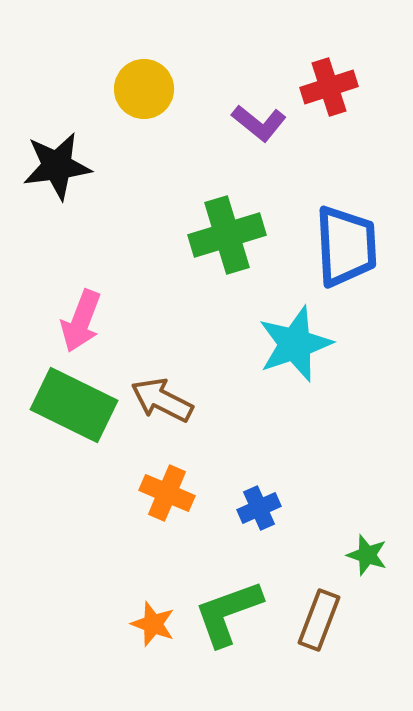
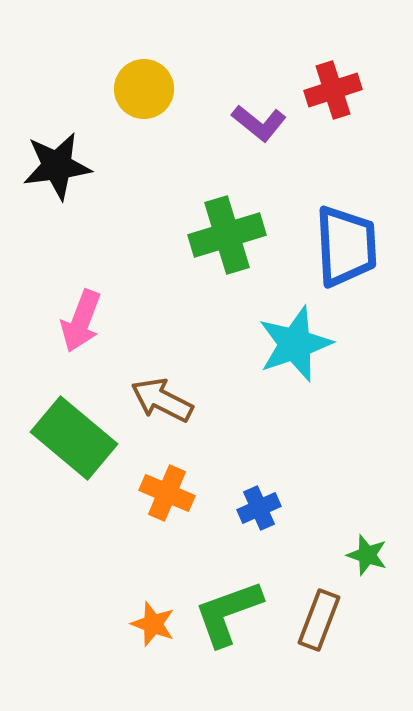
red cross: moved 4 px right, 3 px down
green rectangle: moved 33 px down; rotated 14 degrees clockwise
